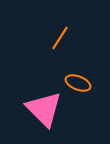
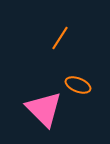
orange ellipse: moved 2 px down
